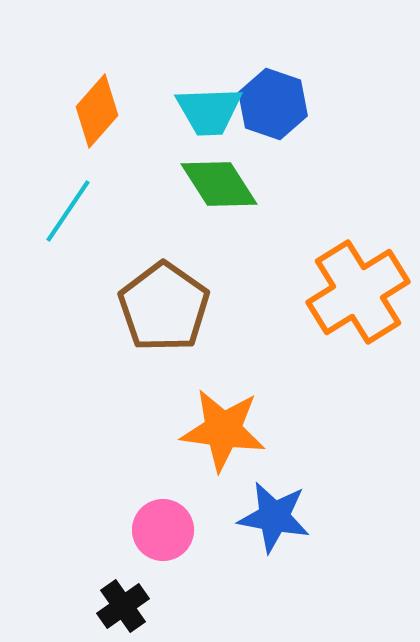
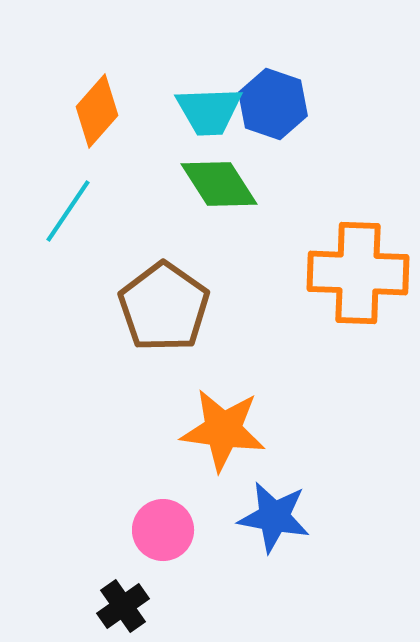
orange cross: moved 19 px up; rotated 34 degrees clockwise
